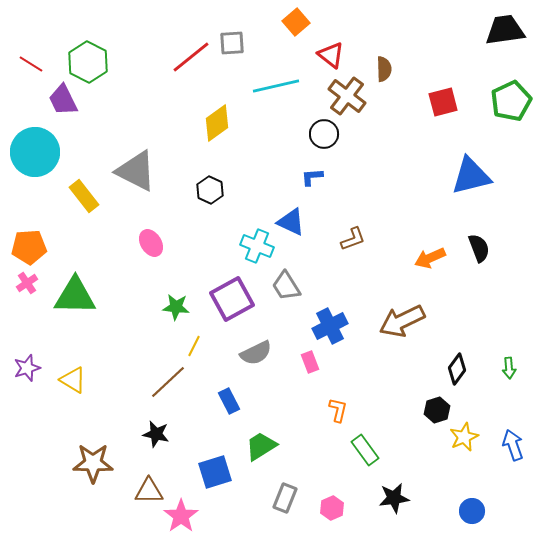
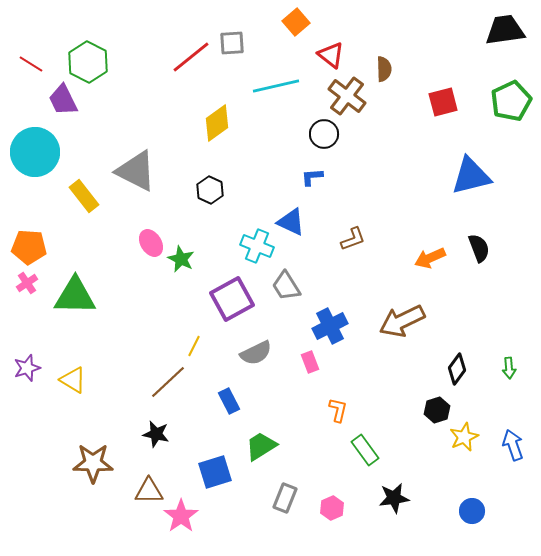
orange pentagon at (29, 247): rotated 8 degrees clockwise
green star at (176, 307): moved 5 px right, 48 px up; rotated 20 degrees clockwise
